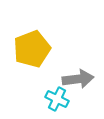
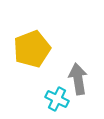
gray arrow: rotated 92 degrees counterclockwise
